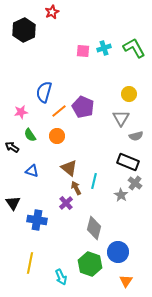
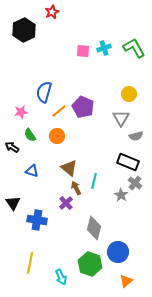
orange triangle: rotated 16 degrees clockwise
